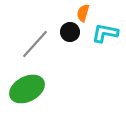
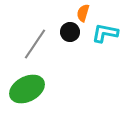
gray line: rotated 8 degrees counterclockwise
